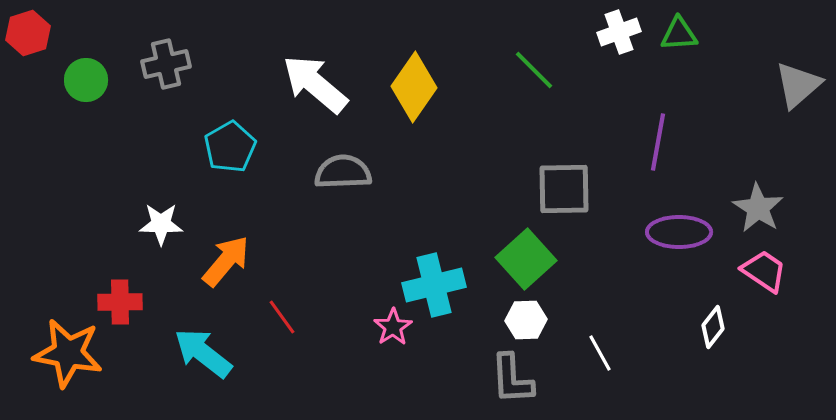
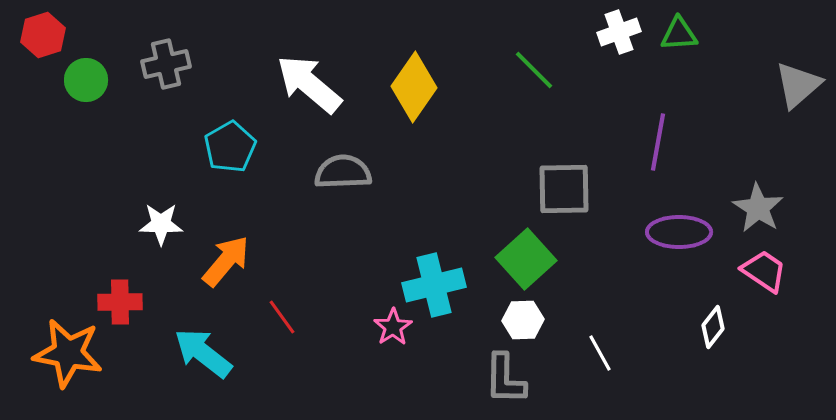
red hexagon: moved 15 px right, 2 px down
white arrow: moved 6 px left
white hexagon: moved 3 px left
gray L-shape: moved 7 px left; rotated 4 degrees clockwise
